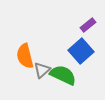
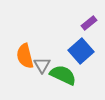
purple rectangle: moved 1 px right, 2 px up
gray triangle: moved 5 px up; rotated 18 degrees counterclockwise
